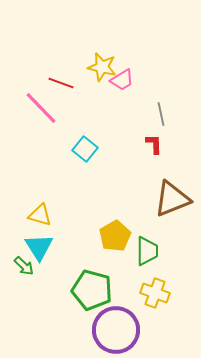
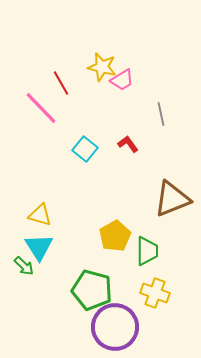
red line: rotated 40 degrees clockwise
red L-shape: moved 26 px left; rotated 35 degrees counterclockwise
purple circle: moved 1 px left, 3 px up
